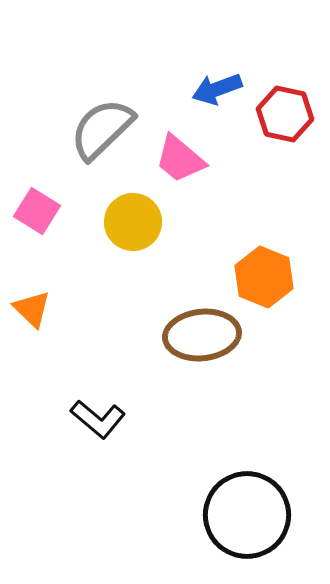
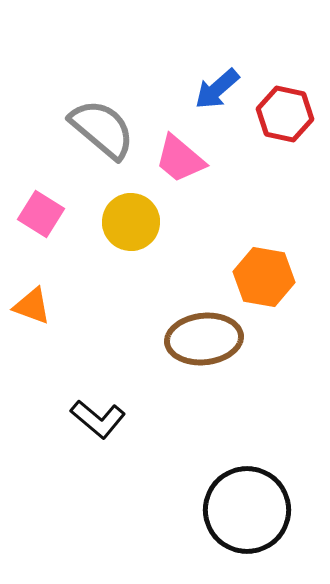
blue arrow: rotated 21 degrees counterclockwise
gray semicircle: rotated 84 degrees clockwise
pink square: moved 4 px right, 3 px down
yellow circle: moved 2 px left
orange hexagon: rotated 12 degrees counterclockwise
orange triangle: moved 3 px up; rotated 24 degrees counterclockwise
brown ellipse: moved 2 px right, 4 px down
black circle: moved 5 px up
